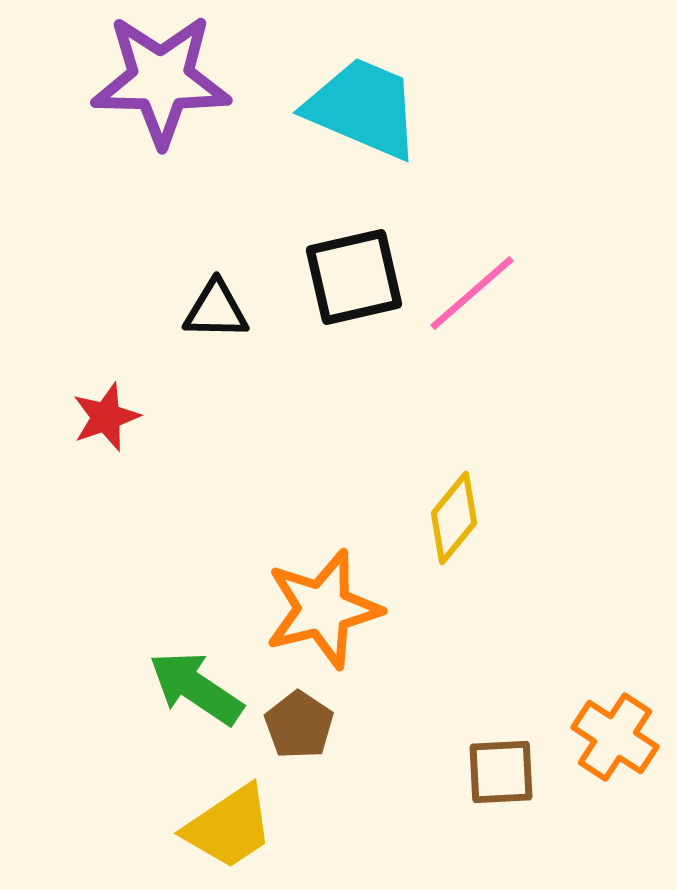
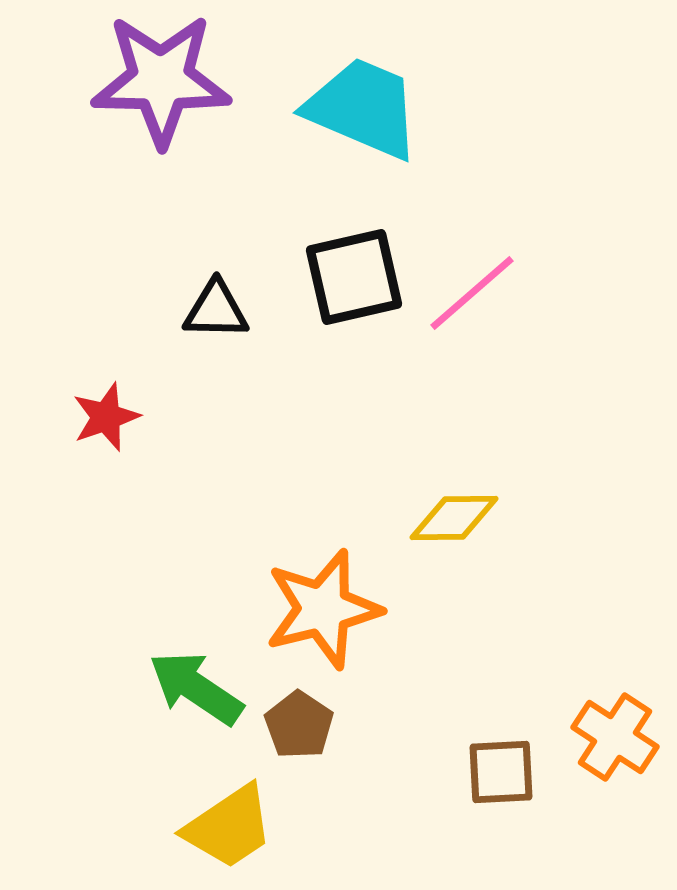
yellow diamond: rotated 50 degrees clockwise
